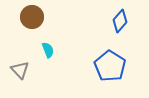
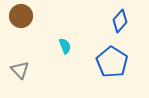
brown circle: moved 11 px left, 1 px up
cyan semicircle: moved 17 px right, 4 px up
blue pentagon: moved 2 px right, 4 px up
